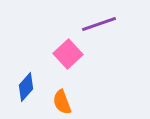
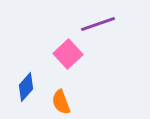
purple line: moved 1 px left
orange semicircle: moved 1 px left
